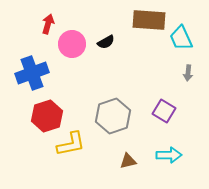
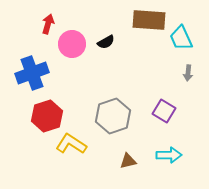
yellow L-shape: rotated 136 degrees counterclockwise
